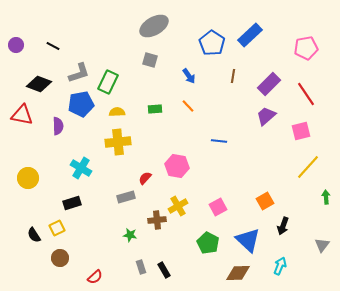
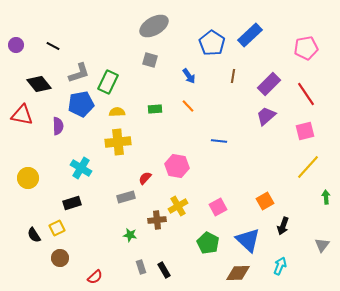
black diamond at (39, 84): rotated 30 degrees clockwise
pink square at (301, 131): moved 4 px right
